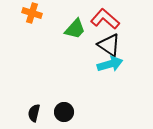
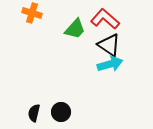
black circle: moved 3 px left
